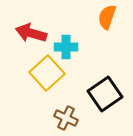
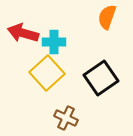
red arrow: moved 8 px left
cyan cross: moved 12 px left, 5 px up
black square: moved 4 px left, 16 px up
